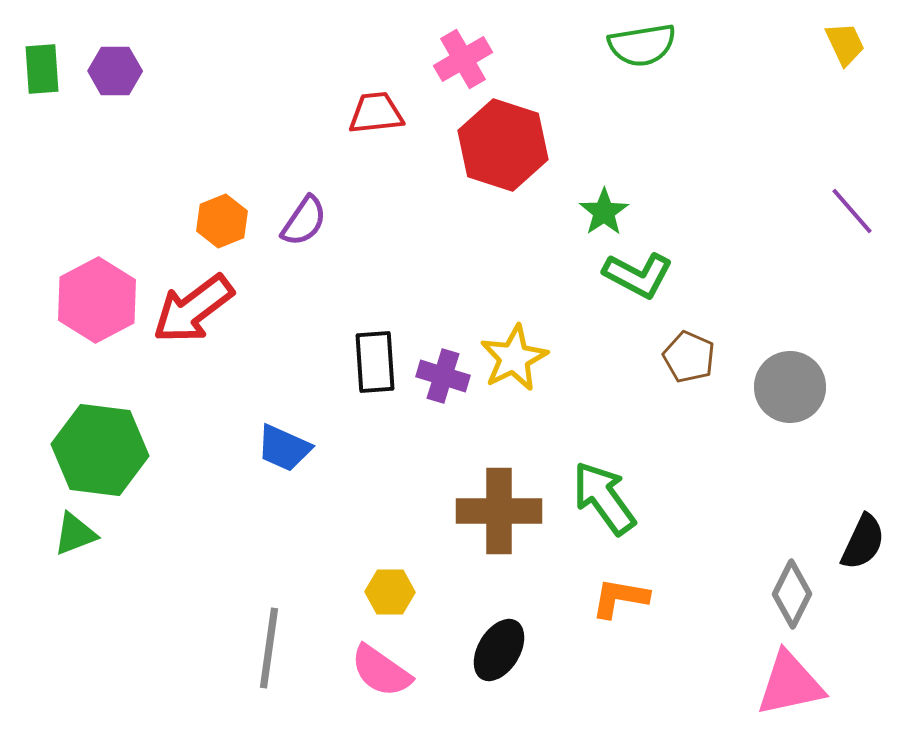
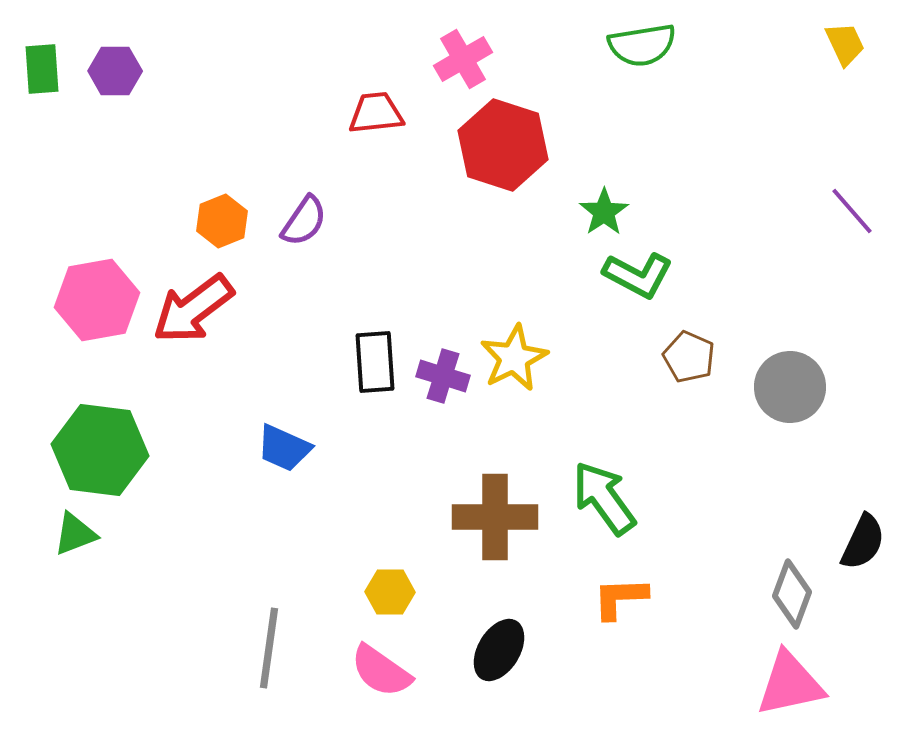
pink hexagon: rotated 18 degrees clockwise
brown cross: moved 4 px left, 6 px down
gray diamond: rotated 6 degrees counterclockwise
orange L-shape: rotated 12 degrees counterclockwise
